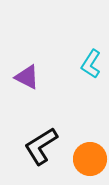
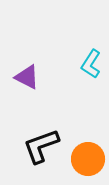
black L-shape: rotated 12 degrees clockwise
orange circle: moved 2 px left
